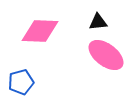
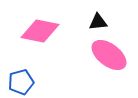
pink diamond: rotated 9 degrees clockwise
pink ellipse: moved 3 px right
